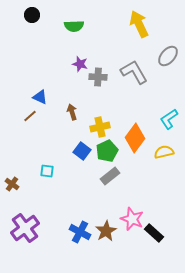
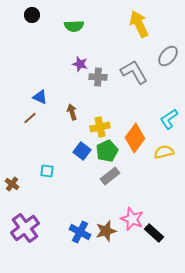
brown line: moved 2 px down
brown star: rotated 15 degrees clockwise
